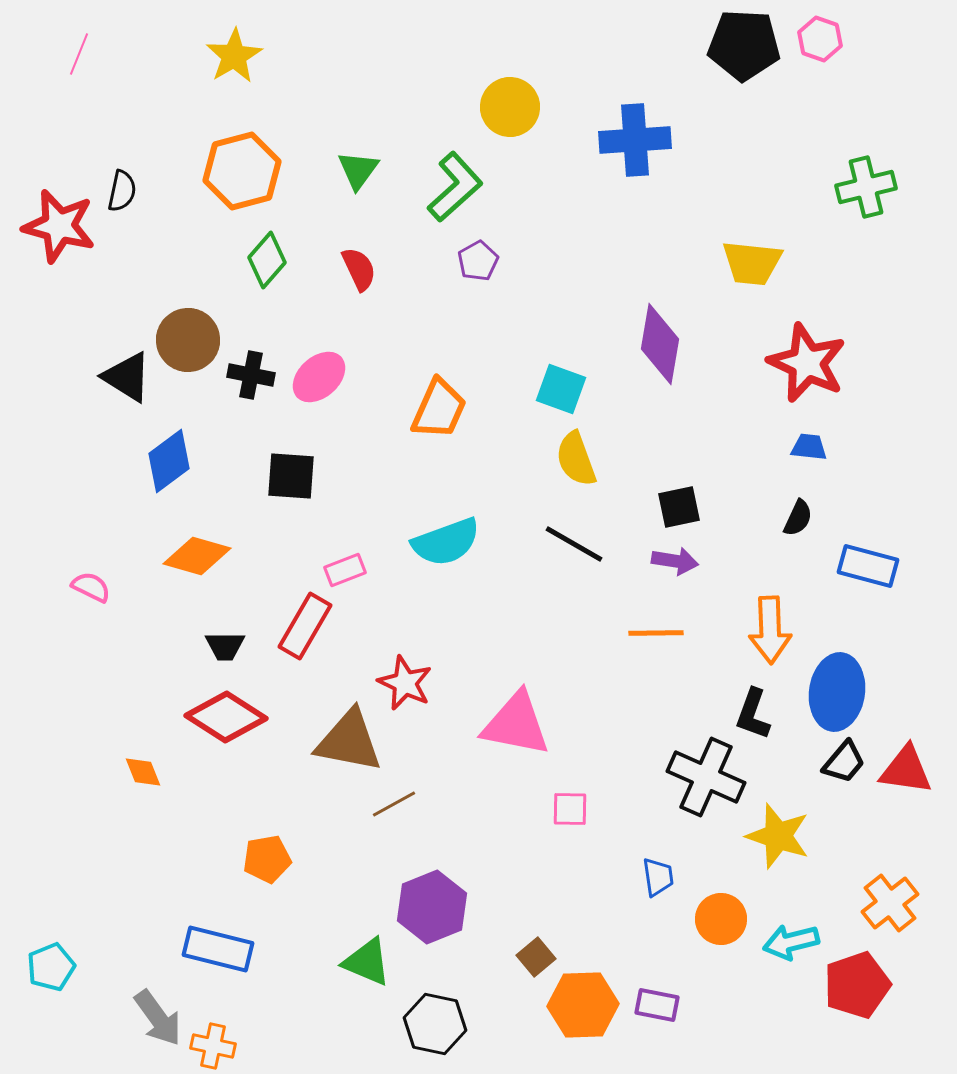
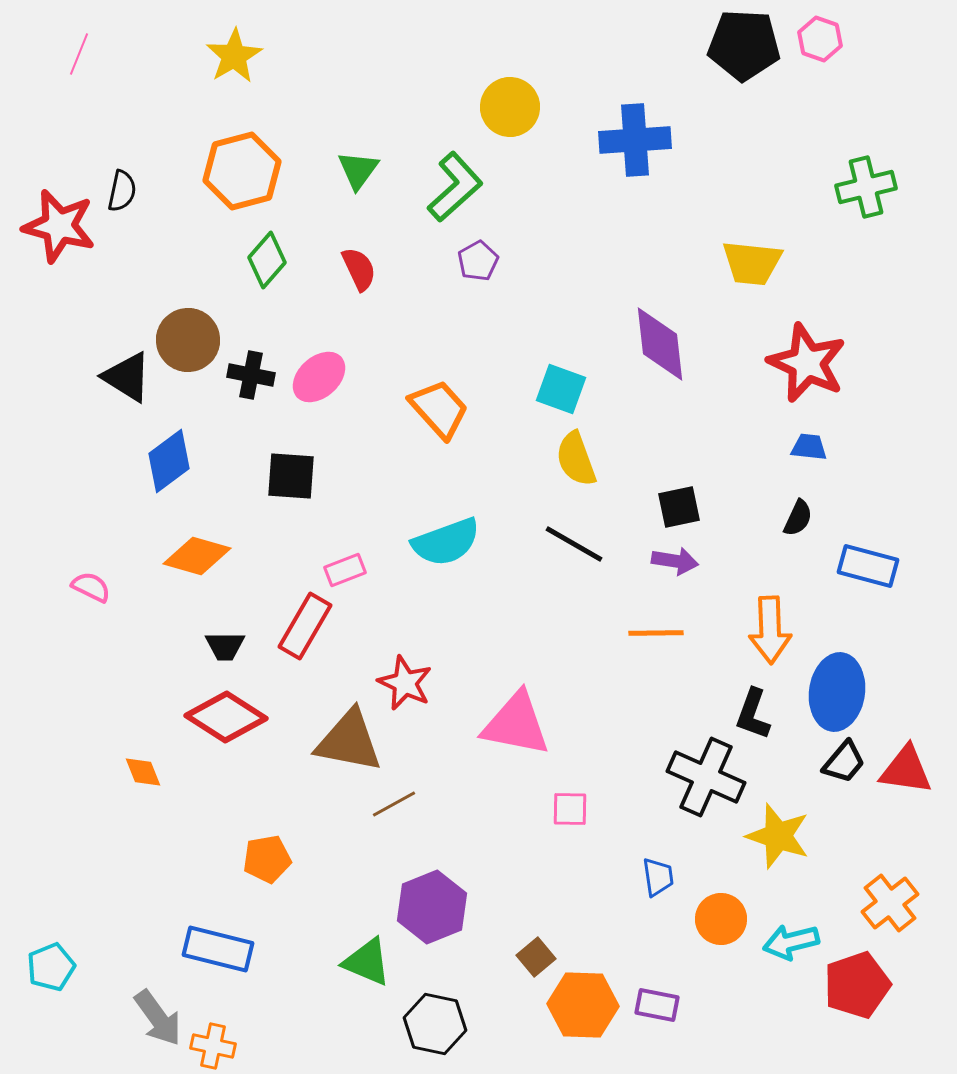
purple diamond at (660, 344): rotated 16 degrees counterclockwise
orange trapezoid at (439, 409): rotated 66 degrees counterclockwise
orange hexagon at (583, 1005): rotated 4 degrees clockwise
